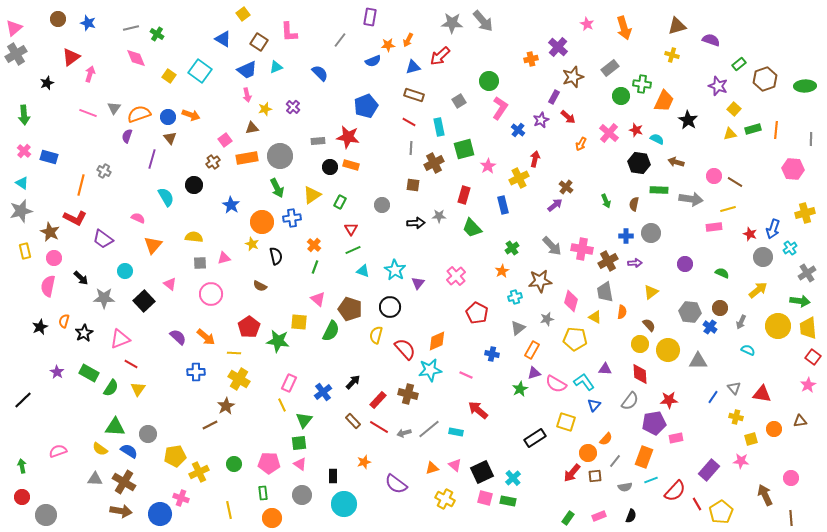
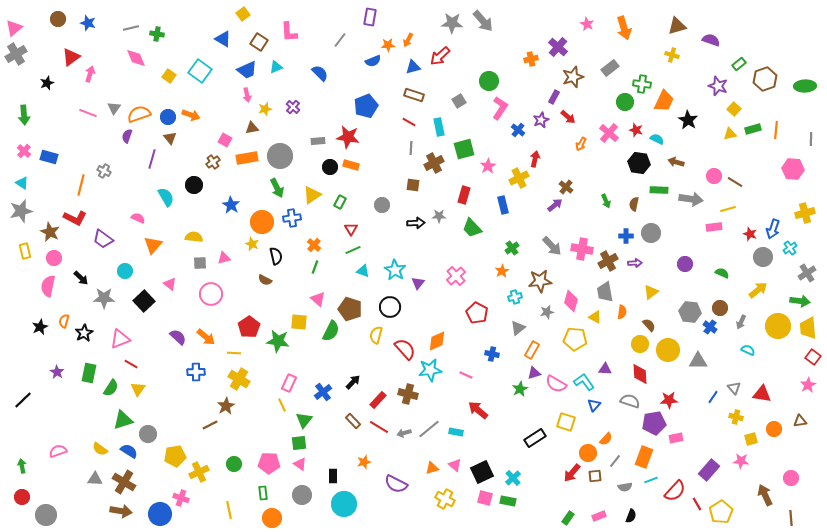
green cross at (157, 34): rotated 24 degrees counterclockwise
green circle at (621, 96): moved 4 px right, 6 px down
pink square at (225, 140): rotated 24 degrees counterclockwise
brown semicircle at (260, 286): moved 5 px right, 6 px up
gray star at (547, 319): moved 7 px up
green rectangle at (89, 373): rotated 72 degrees clockwise
gray semicircle at (630, 401): rotated 108 degrees counterclockwise
green triangle at (115, 427): moved 8 px right, 7 px up; rotated 20 degrees counterclockwise
purple semicircle at (396, 484): rotated 10 degrees counterclockwise
